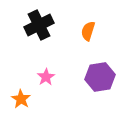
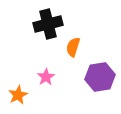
black cross: moved 9 px right, 1 px up; rotated 12 degrees clockwise
orange semicircle: moved 15 px left, 16 px down
orange star: moved 3 px left, 4 px up; rotated 12 degrees clockwise
